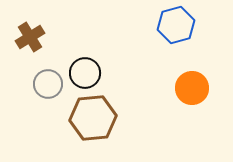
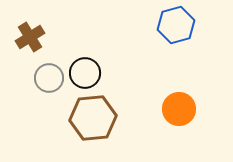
gray circle: moved 1 px right, 6 px up
orange circle: moved 13 px left, 21 px down
